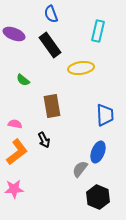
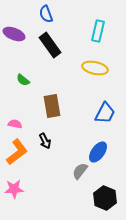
blue semicircle: moved 5 px left
yellow ellipse: moved 14 px right; rotated 20 degrees clockwise
blue trapezoid: moved 2 px up; rotated 30 degrees clockwise
black arrow: moved 1 px right, 1 px down
blue ellipse: rotated 15 degrees clockwise
gray semicircle: moved 2 px down
black hexagon: moved 7 px right, 1 px down
